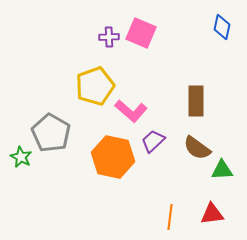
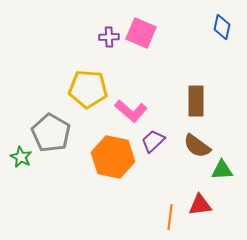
yellow pentagon: moved 7 px left, 3 px down; rotated 24 degrees clockwise
brown semicircle: moved 2 px up
red triangle: moved 12 px left, 9 px up
